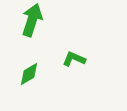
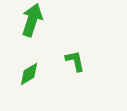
green L-shape: moved 1 px right, 2 px down; rotated 55 degrees clockwise
